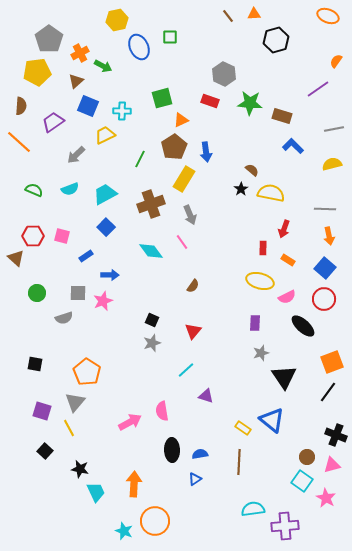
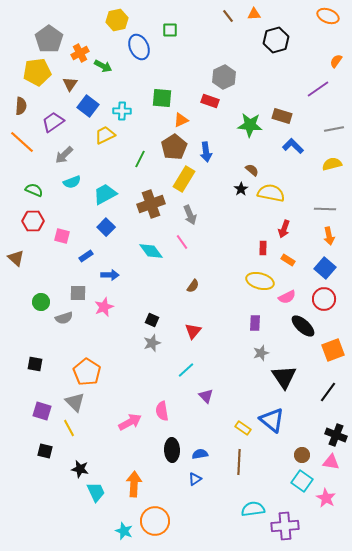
green square at (170, 37): moved 7 px up
gray hexagon at (224, 74): moved 3 px down; rotated 10 degrees clockwise
brown triangle at (76, 81): moved 6 px left, 3 px down; rotated 14 degrees counterclockwise
green square at (162, 98): rotated 20 degrees clockwise
green star at (250, 103): moved 22 px down
blue square at (88, 106): rotated 15 degrees clockwise
orange line at (19, 142): moved 3 px right
gray arrow at (76, 155): moved 12 px left
cyan semicircle at (70, 189): moved 2 px right, 7 px up
red hexagon at (33, 236): moved 15 px up
green circle at (37, 293): moved 4 px right, 9 px down
pink star at (103, 301): moved 1 px right, 6 px down
orange square at (332, 362): moved 1 px right, 12 px up
purple triangle at (206, 396): rotated 28 degrees clockwise
gray triangle at (75, 402): rotated 25 degrees counterclockwise
black square at (45, 451): rotated 28 degrees counterclockwise
brown circle at (307, 457): moved 5 px left, 2 px up
pink triangle at (332, 465): moved 1 px left, 3 px up; rotated 24 degrees clockwise
